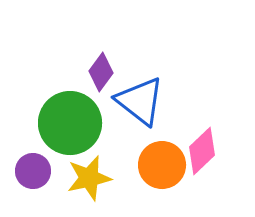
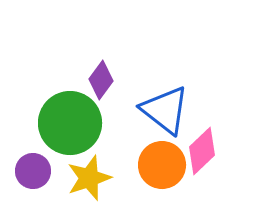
purple diamond: moved 8 px down
blue triangle: moved 25 px right, 9 px down
yellow star: rotated 6 degrees counterclockwise
